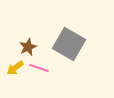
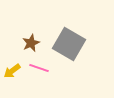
brown star: moved 3 px right, 4 px up
yellow arrow: moved 3 px left, 3 px down
